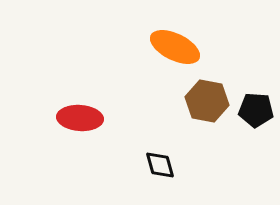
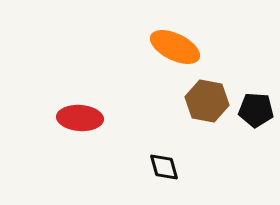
black diamond: moved 4 px right, 2 px down
